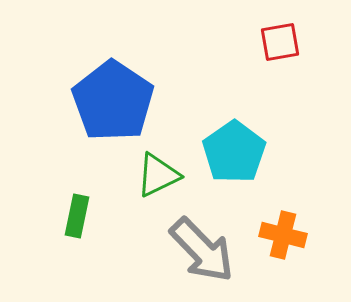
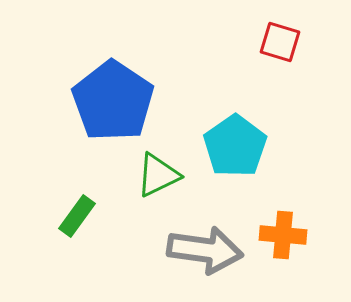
red square: rotated 27 degrees clockwise
cyan pentagon: moved 1 px right, 6 px up
green rectangle: rotated 24 degrees clockwise
orange cross: rotated 9 degrees counterclockwise
gray arrow: moved 3 px right; rotated 38 degrees counterclockwise
